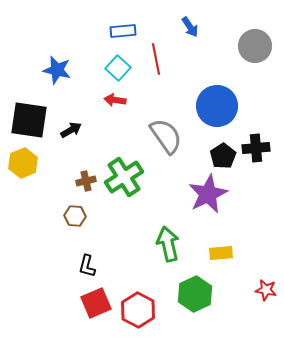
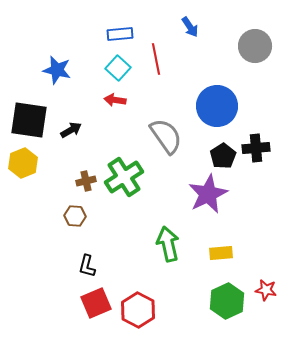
blue rectangle: moved 3 px left, 3 px down
green hexagon: moved 32 px right, 7 px down
